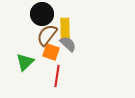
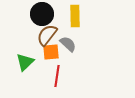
yellow rectangle: moved 10 px right, 13 px up
orange square: rotated 24 degrees counterclockwise
